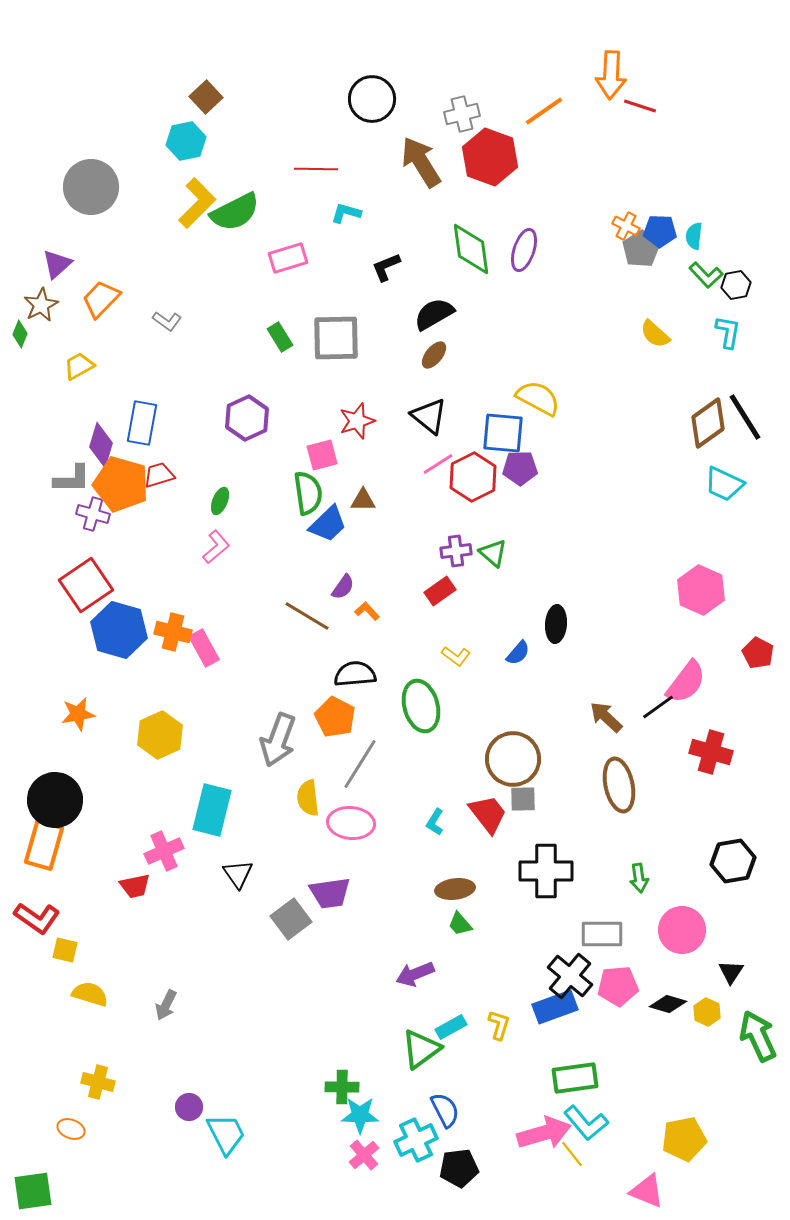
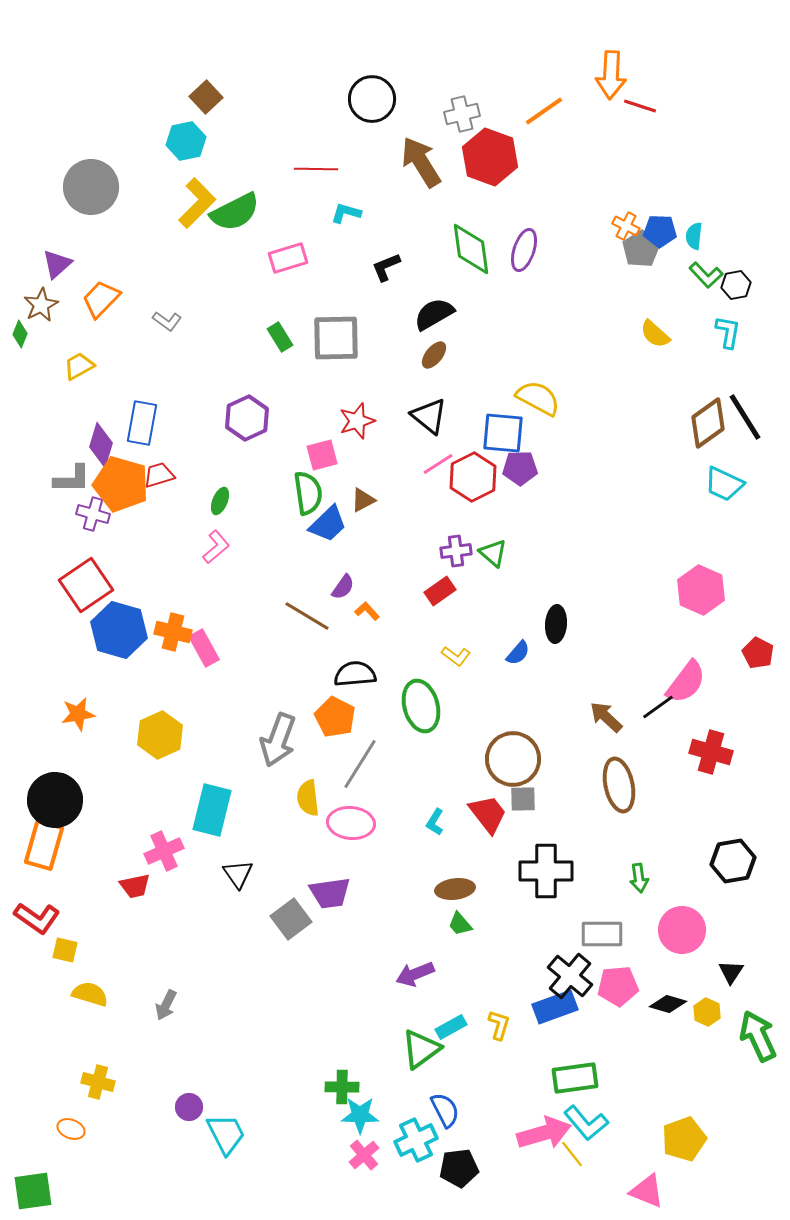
brown triangle at (363, 500): rotated 28 degrees counterclockwise
yellow pentagon at (684, 1139): rotated 9 degrees counterclockwise
